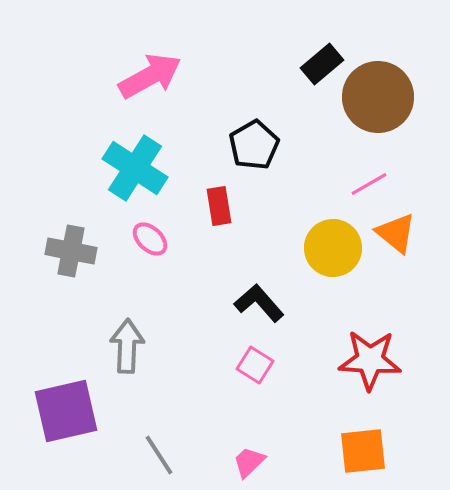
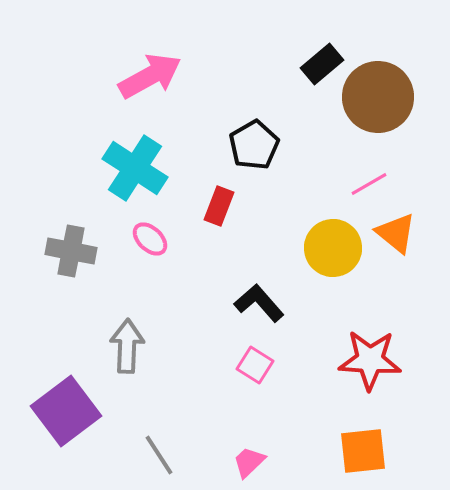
red rectangle: rotated 30 degrees clockwise
purple square: rotated 24 degrees counterclockwise
